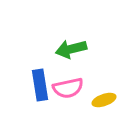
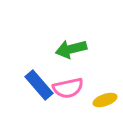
blue rectangle: moved 1 px left; rotated 32 degrees counterclockwise
yellow ellipse: moved 1 px right
